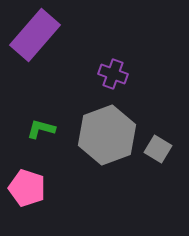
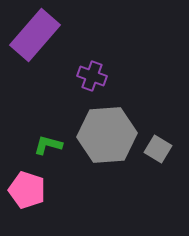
purple cross: moved 21 px left, 2 px down
green L-shape: moved 7 px right, 16 px down
gray hexagon: rotated 16 degrees clockwise
pink pentagon: moved 2 px down
